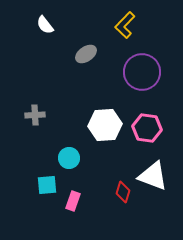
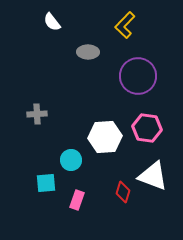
white semicircle: moved 7 px right, 3 px up
gray ellipse: moved 2 px right, 2 px up; rotated 35 degrees clockwise
purple circle: moved 4 px left, 4 px down
gray cross: moved 2 px right, 1 px up
white hexagon: moved 12 px down
cyan circle: moved 2 px right, 2 px down
cyan square: moved 1 px left, 2 px up
pink rectangle: moved 4 px right, 1 px up
